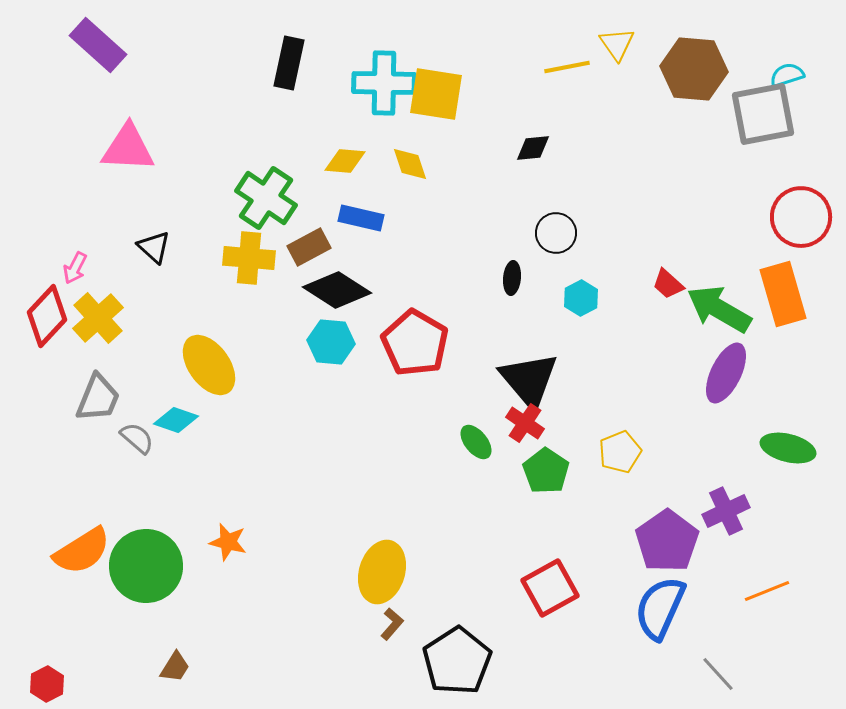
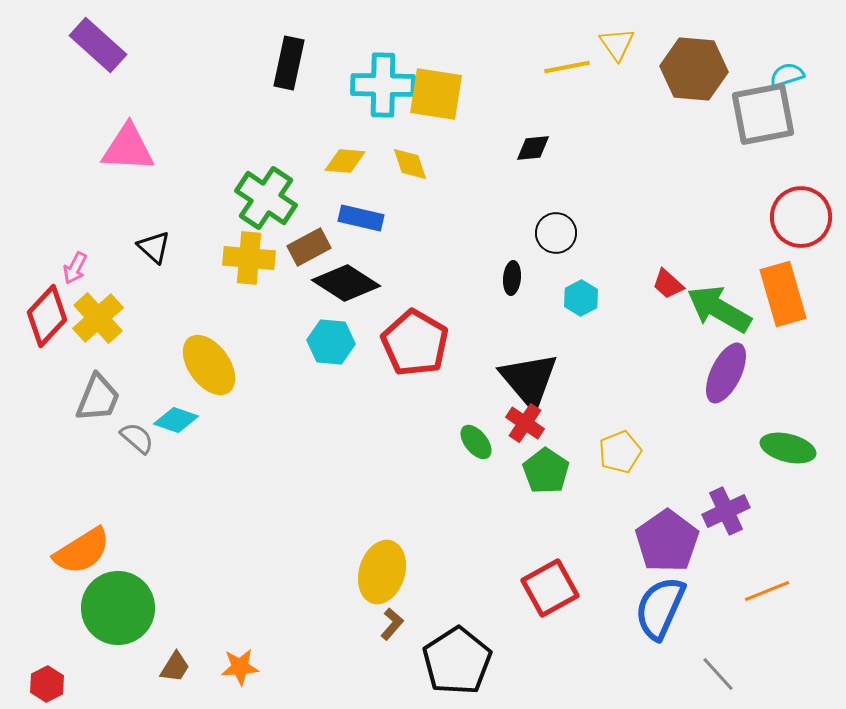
cyan cross at (384, 83): moved 1 px left, 2 px down
black diamond at (337, 290): moved 9 px right, 7 px up
orange star at (228, 542): moved 12 px right, 125 px down; rotated 18 degrees counterclockwise
green circle at (146, 566): moved 28 px left, 42 px down
